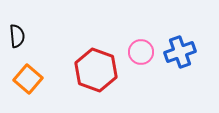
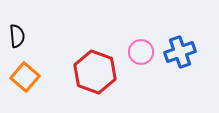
red hexagon: moved 1 px left, 2 px down
orange square: moved 3 px left, 2 px up
